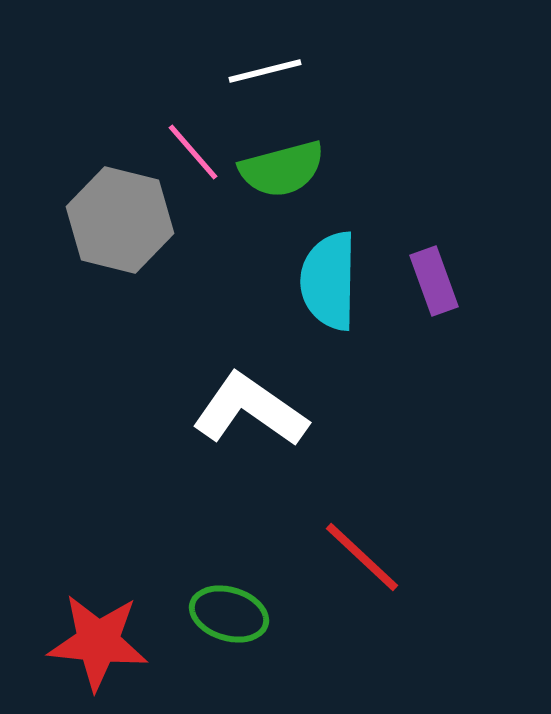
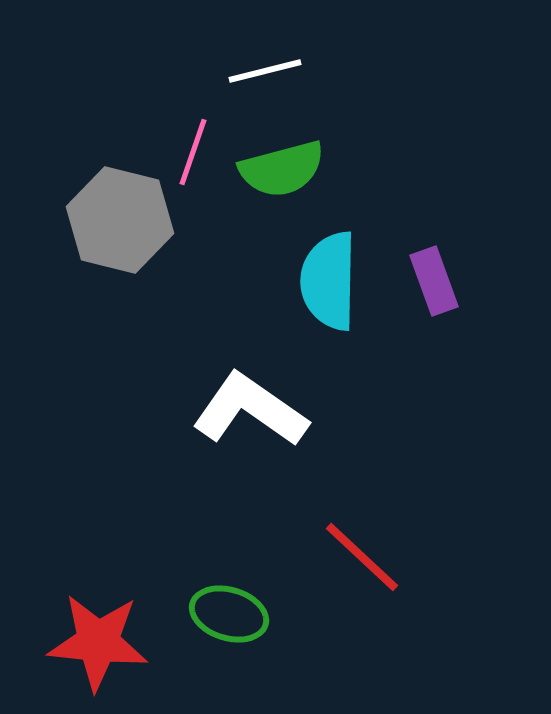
pink line: rotated 60 degrees clockwise
